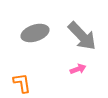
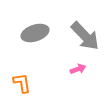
gray arrow: moved 3 px right
